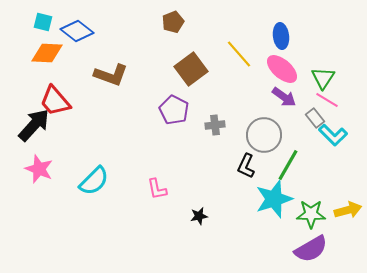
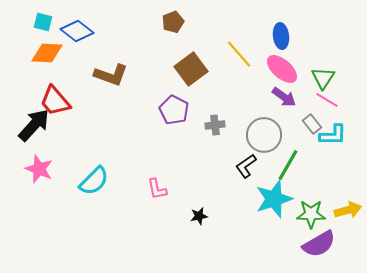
gray rectangle: moved 3 px left, 6 px down
cyan L-shape: rotated 44 degrees counterclockwise
black L-shape: rotated 30 degrees clockwise
purple semicircle: moved 8 px right, 5 px up
